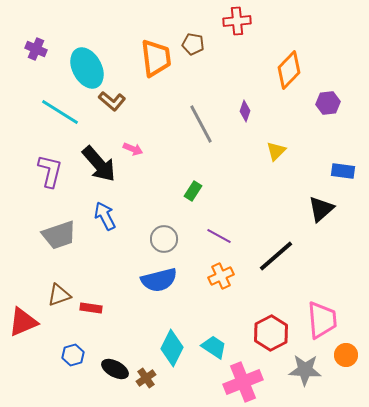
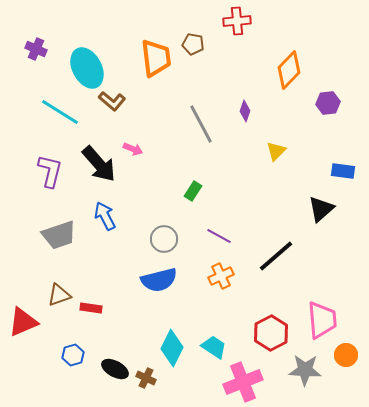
brown cross: rotated 30 degrees counterclockwise
